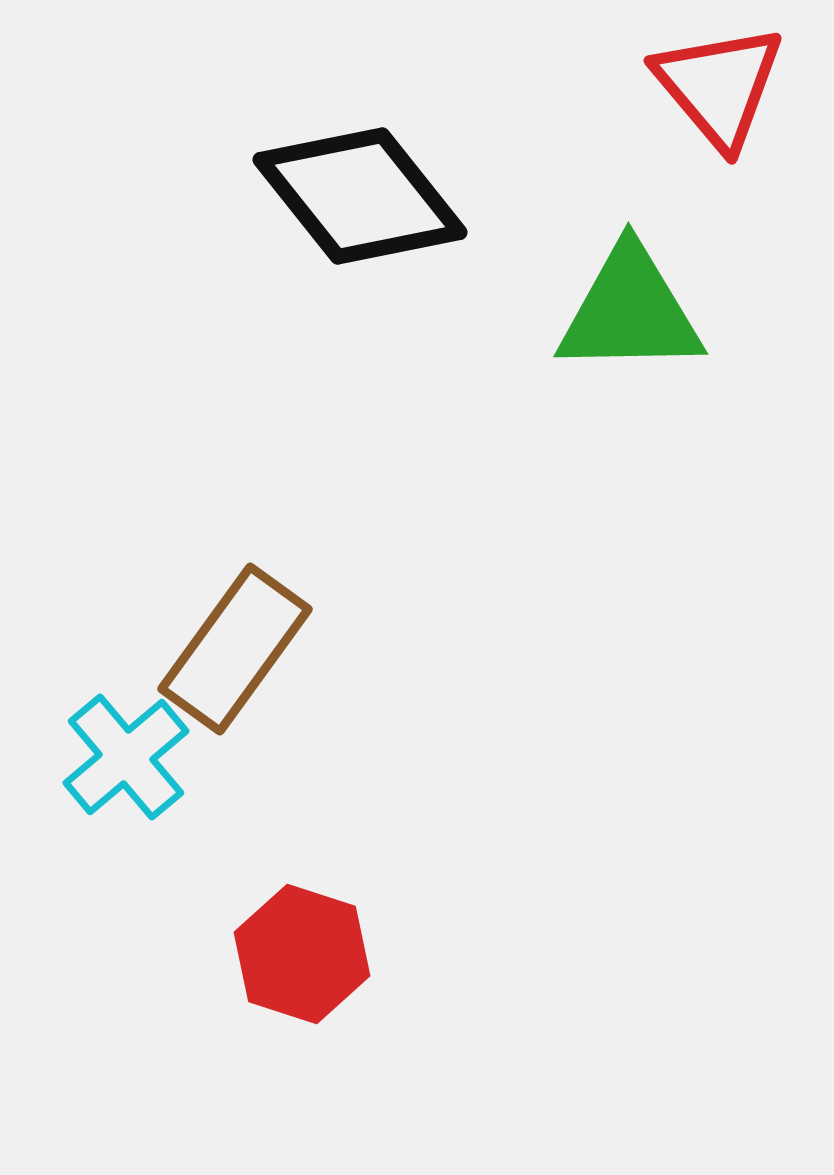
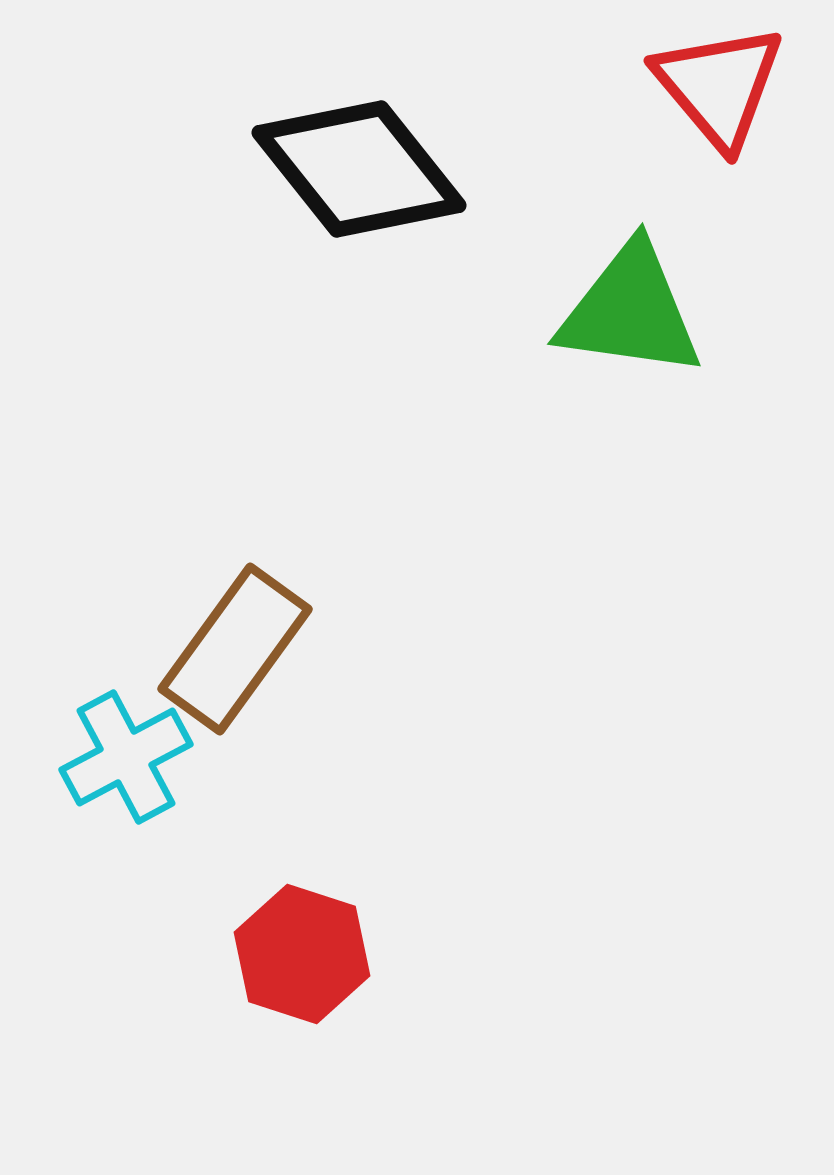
black diamond: moved 1 px left, 27 px up
green triangle: rotated 9 degrees clockwise
cyan cross: rotated 12 degrees clockwise
